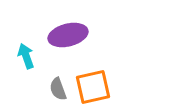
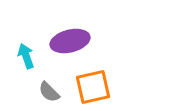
purple ellipse: moved 2 px right, 6 px down
gray semicircle: moved 9 px left, 3 px down; rotated 25 degrees counterclockwise
